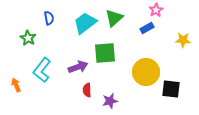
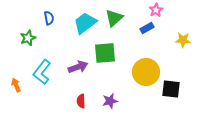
green star: rotated 21 degrees clockwise
cyan L-shape: moved 2 px down
red semicircle: moved 6 px left, 11 px down
